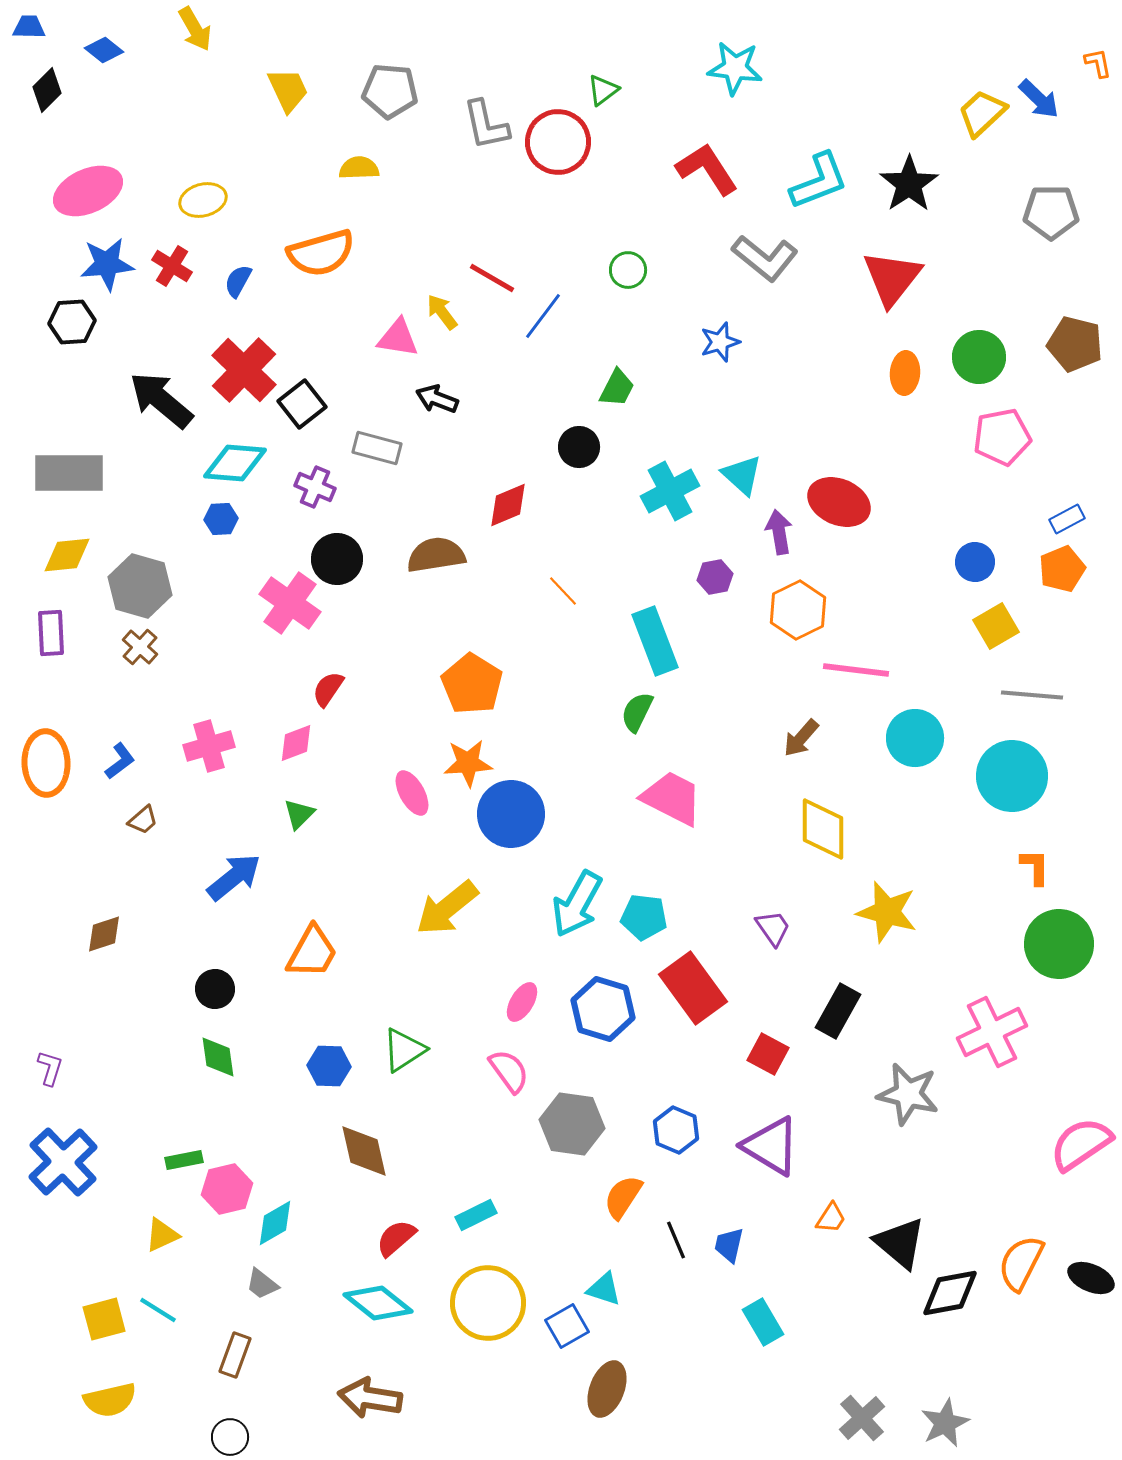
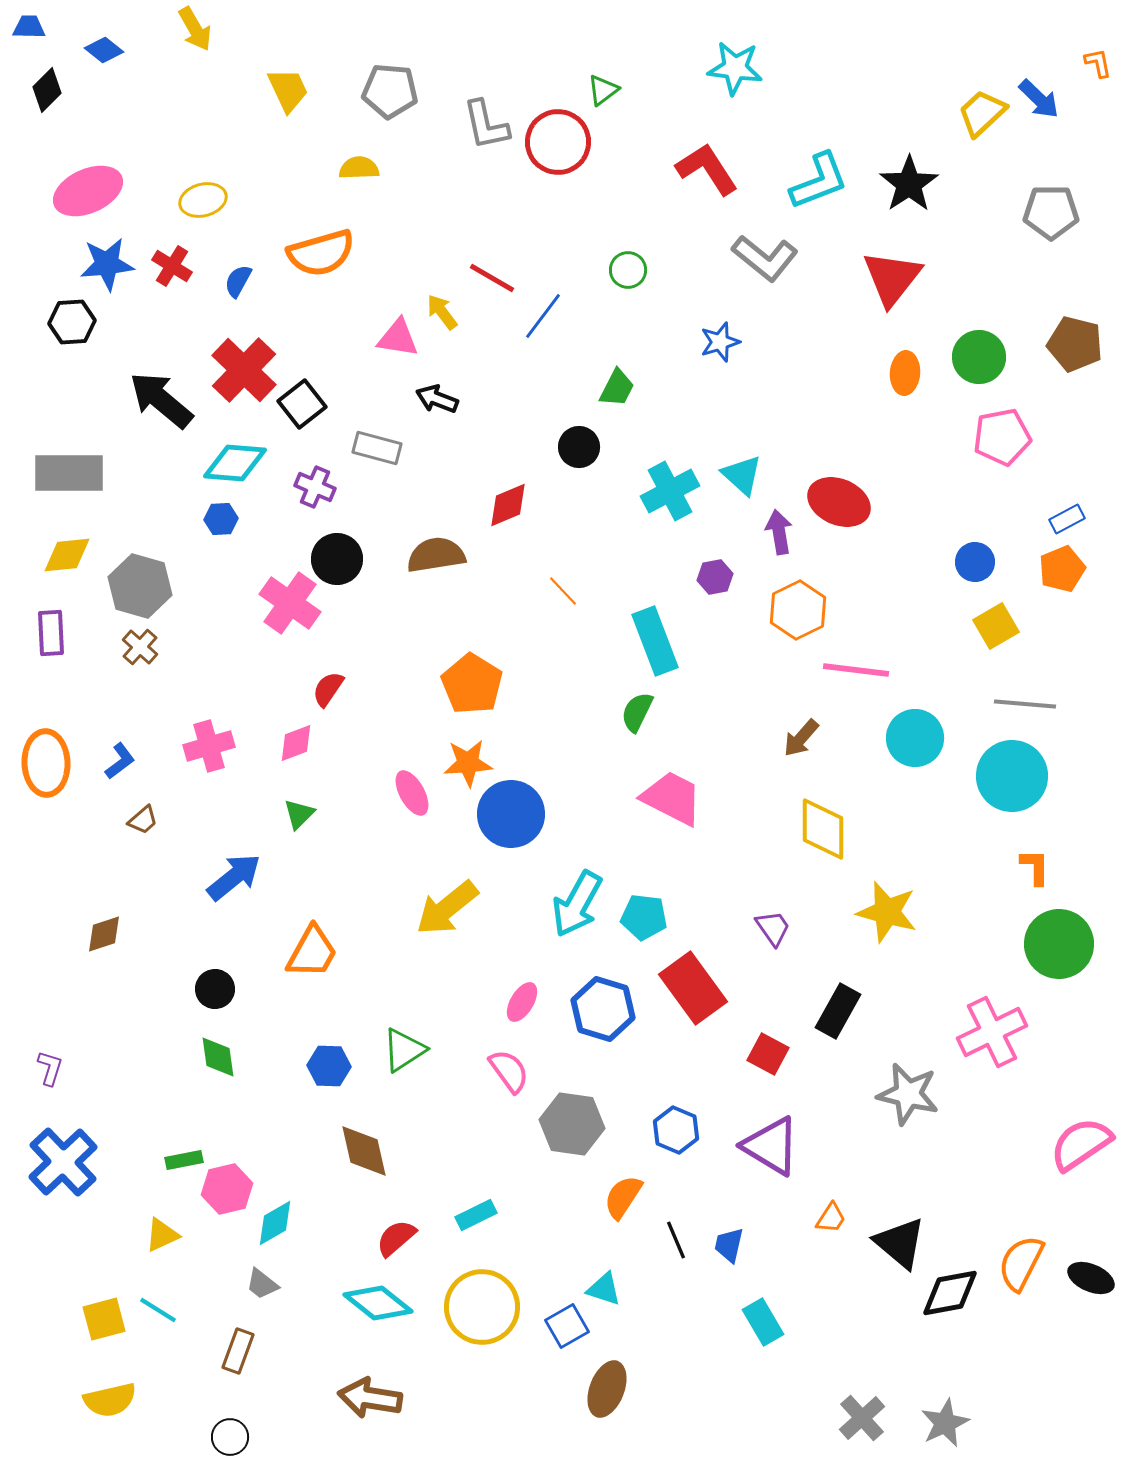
gray line at (1032, 695): moved 7 px left, 9 px down
yellow circle at (488, 1303): moved 6 px left, 4 px down
brown rectangle at (235, 1355): moved 3 px right, 4 px up
